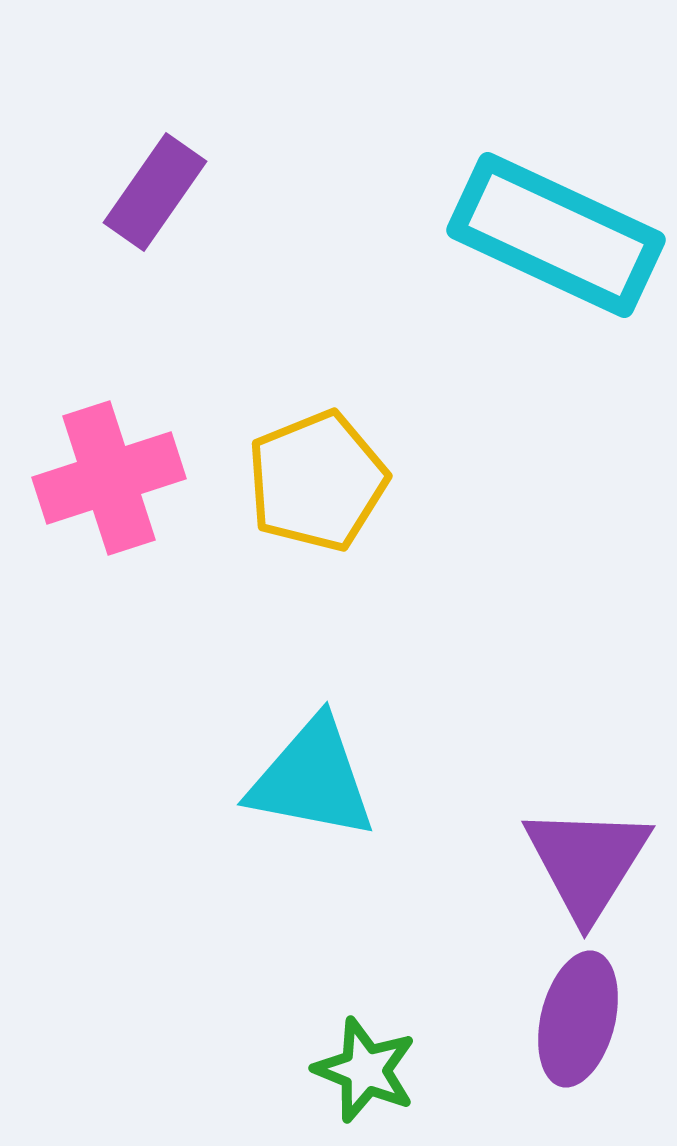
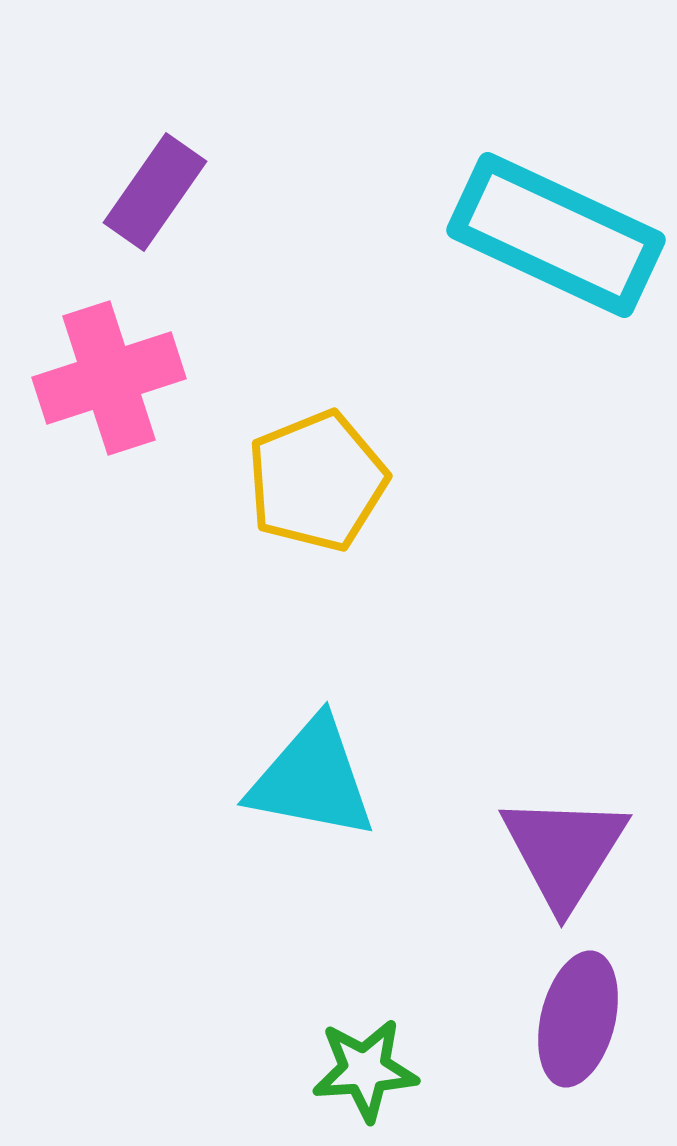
pink cross: moved 100 px up
purple triangle: moved 23 px left, 11 px up
green star: rotated 26 degrees counterclockwise
